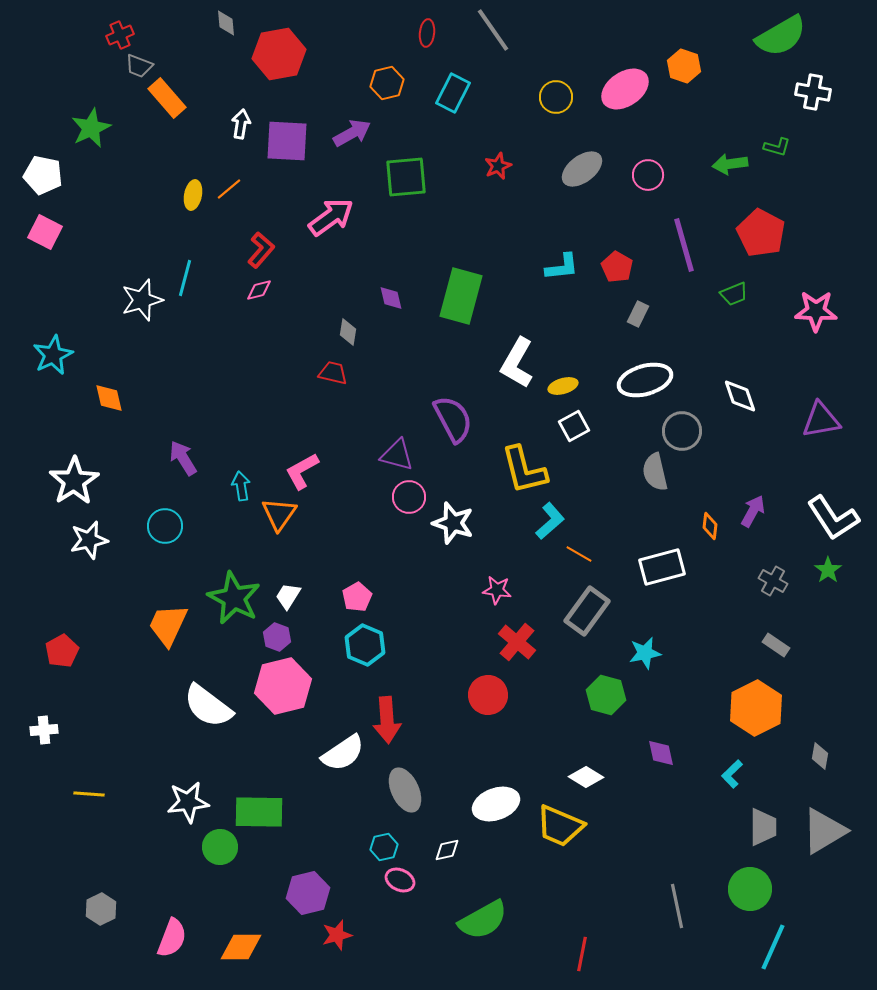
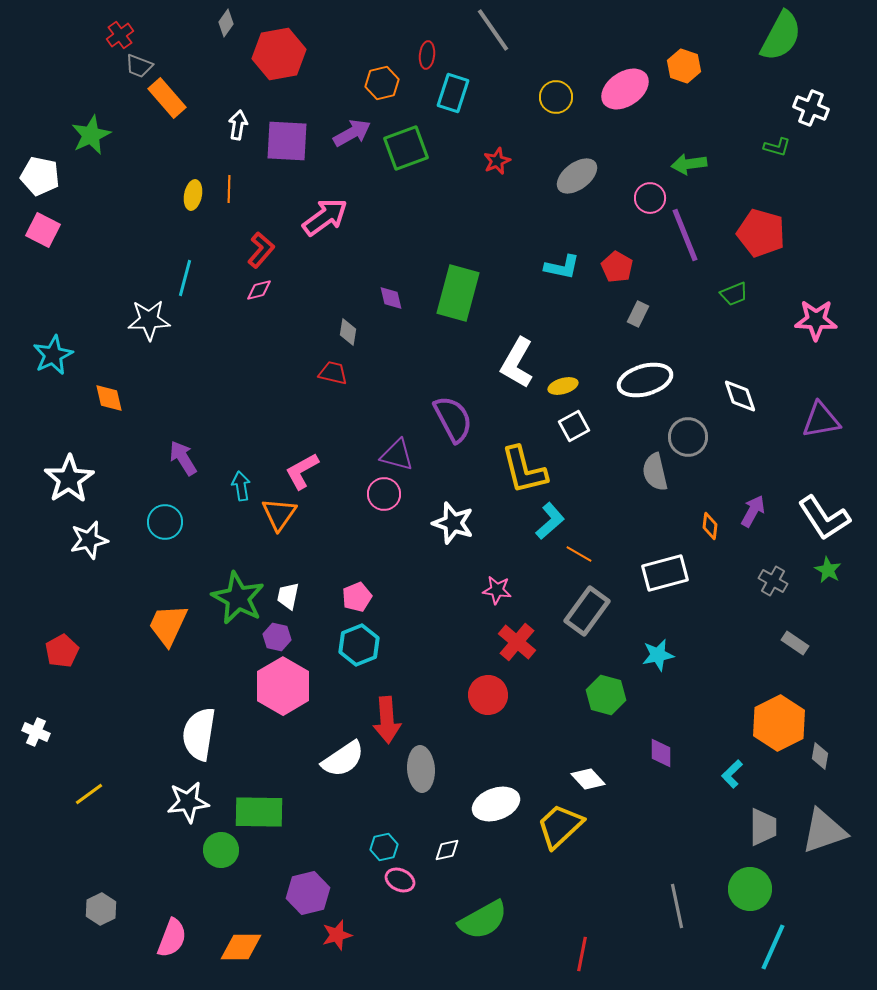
gray diamond at (226, 23): rotated 40 degrees clockwise
red ellipse at (427, 33): moved 22 px down
red cross at (120, 35): rotated 12 degrees counterclockwise
green semicircle at (781, 36): rotated 32 degrees counterclockwise
orange hexagon at (387, 83): moved 5 px left
white cross at (813, 92): moved 2 px left, 16 px down; rotated 12 degrees clockwise
cyan rectangle at (453, 93): rotated 9 degrees counterclockwise
white arrow at (241, 124): moved 3 px left, 1 px down
green star at (91, 128): moved 7 px down
green arrow at (730, 164): moved 41 px left
red star at (498, 166): moved 1 px left, 5 px up
gray ellipse at (582, 169): moved 5 px left, 7 px down
white pentagon at (43, 175): moved 3 px left, 1 px down
pink circle at (648, 175): moved 2 px right, 23 px down
green square at (406, 177): moved 29 px up; rotated 15 degrees counterclockwise
orange line at (229, 189): rotated 48 degrees counterclockwise
pink arrow at (331, 217): moved 6 px left
pink square at (45, 232): moved 2 px left, 2 px up
red pentagon at (761, 233): rotated 12 degrees counterclockwise
purple line at (684, 245): moved 1 px right, 10 px up; rotated 6 degrees counterclockwise
cyan L-shape at (562, 267): rotated 18 degrees clockwise
green rectangle at (461, 296): moved 3 px left, 3 px up
white star at (142, 300): moved 7 px right, 20 px down; rotated 15 degrees clockwise
pink star at (816, 311): moved 9 px down
gray circle at (682, 431): moved 6 px right, 6 px down
white star at (74, 481): moved 5 px left, 2 px up
pink circle at (409, 497): moved 25 px left, 3 px up
white L-shape at (833, 518): moved 9 px left
cyan circle at (165, 526): moved 4 px up
white rectangle at (662, 567): moved 3 px right, 6 px down
green star at (828, 570): rotated 8 degrees counterclockwise
white trapezoid at (288, 596): rotated 20 degrees counterclockwise
pink pentagon at (357, 597): rotated 8 degrees clockwise
green star at (234, 598): moved 4 px right
purple hexagon at (277, 637): rotated 8 degrees counterclockwise
cyan hexagon at (365, 645): moved 6 px left; rotated 15 degrees clockwise
gray rectangle at (776, 645): moved 19 px right, 2 px up
cyan star at (645, 653): moved 13 px right, 2 px down
pink hexagon at (283, 686): rotated 16 degrees counterclockwise
white semicircle at (208, 706): moved 9 px left, 28 px down; rotated 62 degrees clockwise
orange hexagon at (756, 708): moved 23 px right, 15 px down
white cross at (44, 730): moved 8 px left, 2 px down; rotated 28 degrees clockwise
white semicircle at (343, 753): moved 6 px down
purple diamond at (661, 753): rotated 12 degrees clockwise
white diamond at (586, 777): moved 2 px right, 2 px down; rotated 16 degrees clockwise
gray ellipse at (405, 790): moved 16 px right, 21 px up; rotated 21 degrees clockwise
yellow line at (89, 794): rotated 40 degrees counterclockwise
yellow trapezoid at (560, 826): rotated 114 degrees clockwise
gray triangle at (824, 831): rotated 12 degrees clockwise
green circle at (220, 847): moved 1 px right, 3 px down
